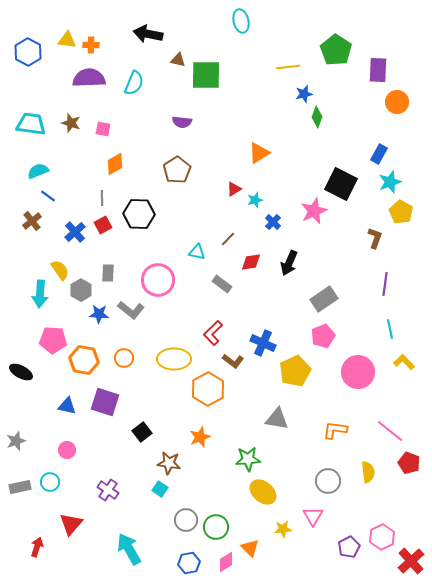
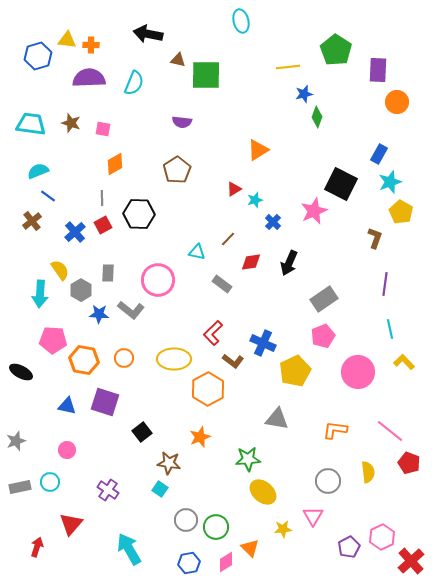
blue hexagon at (28, 52): moved 10 px right, 4 px down; rotated 16 degrees clockwise
orange triangle at (259, 153): moved 1 px left, 3 px up
